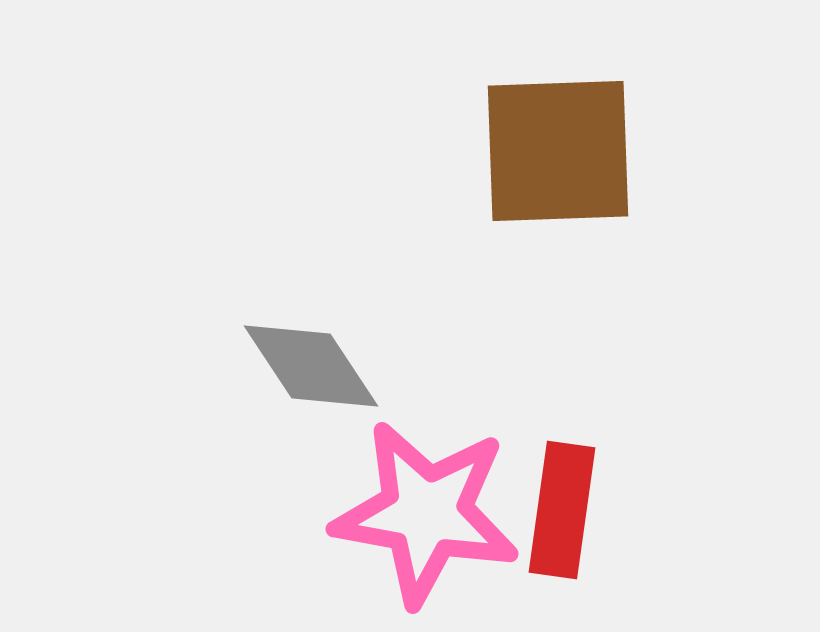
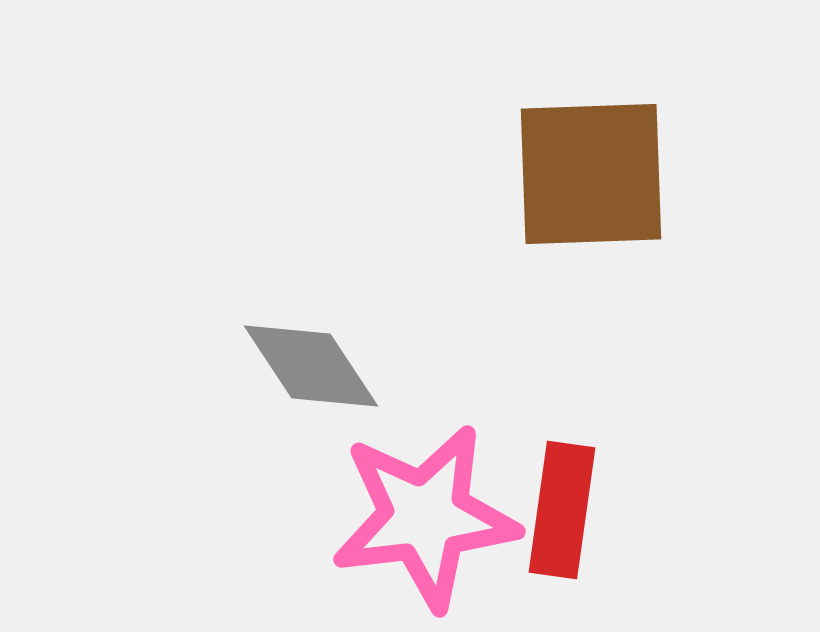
brown square: moved 33 px right, 23 px down
pink star: moved 1 px left, 4 px down; rotated 17 degrees counterclockwise
